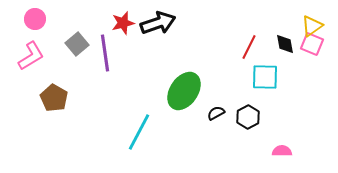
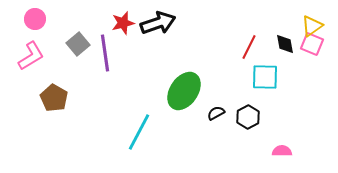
gray square: moved 1 px right
